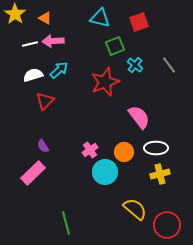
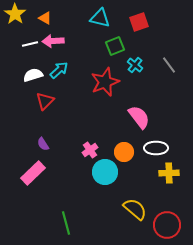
purple semicircle: moved 2 px up
yellow cross: moved 9 px right, 1 px up; rotated 12 degrees clockwise
